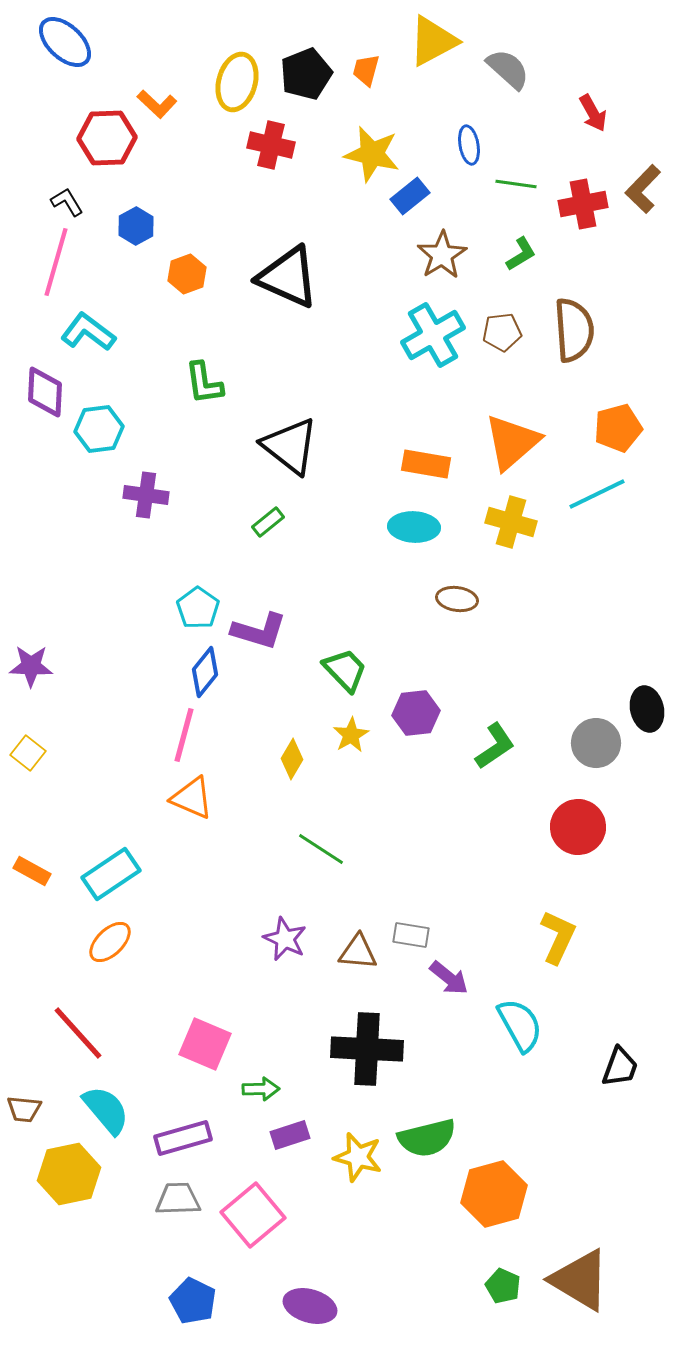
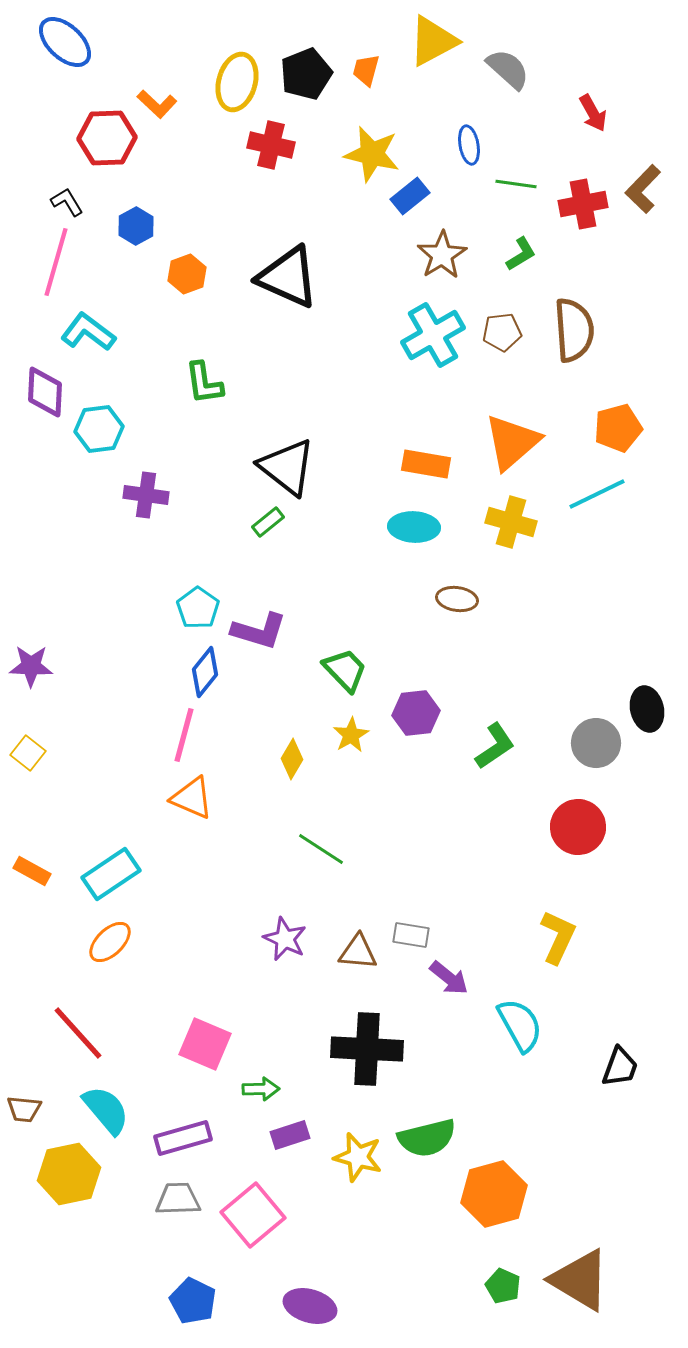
black triangle at (290, 446): moved 3 px left, 21 px down
